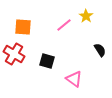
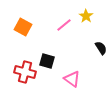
orange square: rotated 24 degrees clockwise
black semicircle: moved 1 px right, 2 px up
red cross: moved 11 px right, 18 px down; rotated 15 degrees counterclockwise
pink triangle: moved 2 px left
